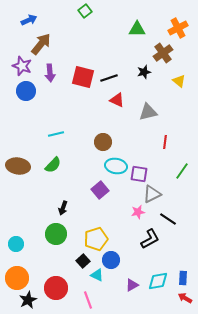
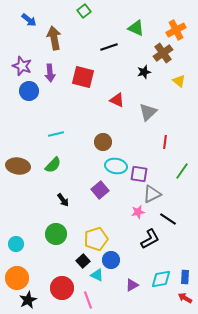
green square at (85, 11): moved 1 px left
blue arrow at (29, 20): rotated 63 degrees clockwise
orange cross at (178, 28): moved 2 px left, 2 px down
green triangle at (137, 29): moved 1 px left, 1 px up; rotated 24 degrees clockwise
brown arrow at (41, 44): moved 13 px right, 6 px up; rotated 50 degrees counterclockwise
black line at (109, 78): moved 31 px up
blue circle at (26, 91): moved 3 px right
gray triangle at (148, 112): rotated 30 degrees counterclockwise
black arrow at (63, 208): moved 8 px up; rotated 56 degrees counterclockwise
blue rectangle at (183, 278): moved 2 px right, 1 px up
cyan diamond at (158, 281): moved 3 px right, 2 px up
red circle at (56, 288): moved 6 px right
